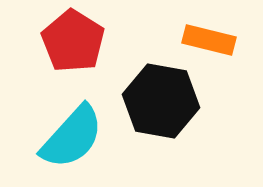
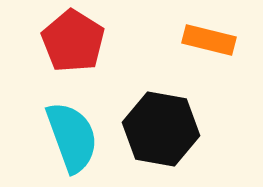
black hexagon: moved 28 px down
cyan semicircle: rotated 62 degrees counterclockwise
